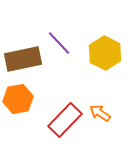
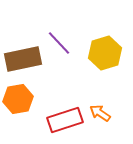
yellow hexagon: rotated 16 degrees clockwise
red rectangle: rotated 28 degrees clockwise
